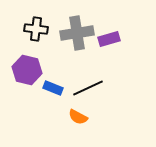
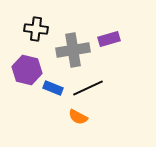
gray cross: moved 4 px left, 17 px down
